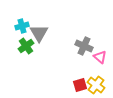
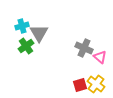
gray cross: moved 2 px down
yellow cross: moved 1 px up
